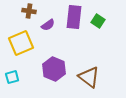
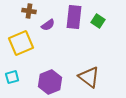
purple hexagon: moved 4 px left, 13 px down; rotated 15 degrees clockwise
